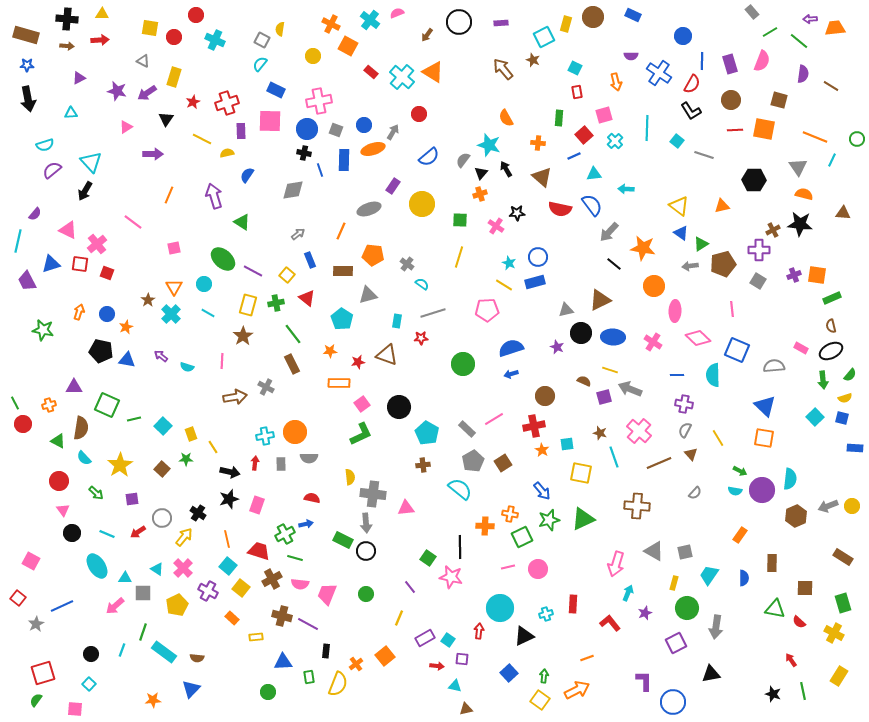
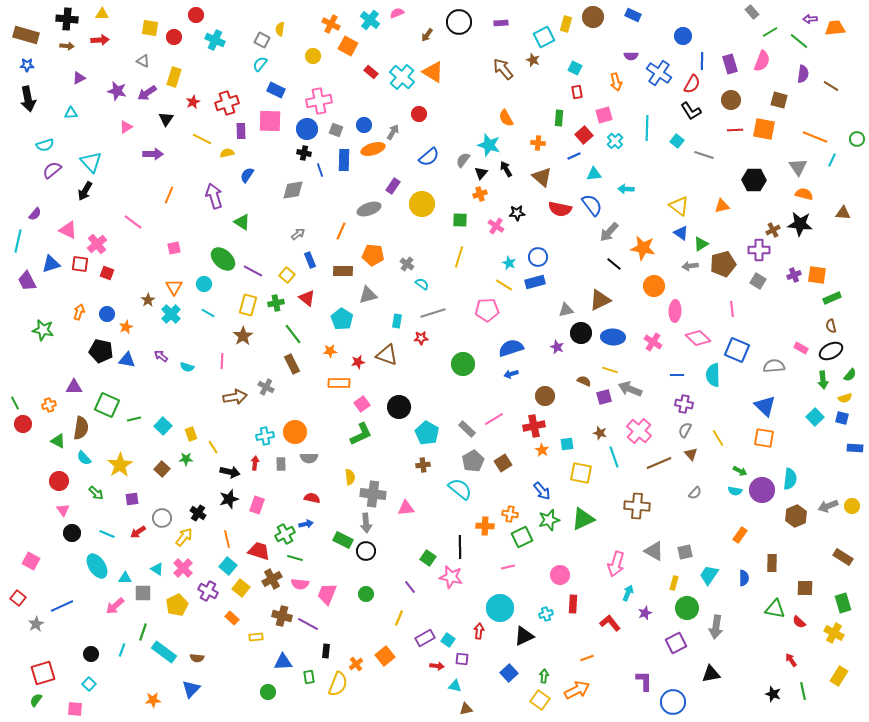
pink circle at (538, 569): moved 22 px right, 6 px down
